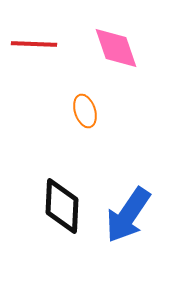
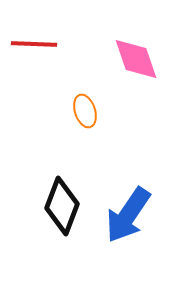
pink diamond: moved 20 px right, 11 px down
black diamond: rotated 18 degrees clockwise
